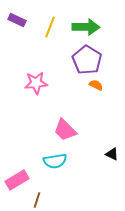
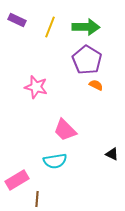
pink star: moved 4 px down; rotated 20 degrees clockwise
brown line: moved 1 px up; rotated 14 degrees counterclockwise
